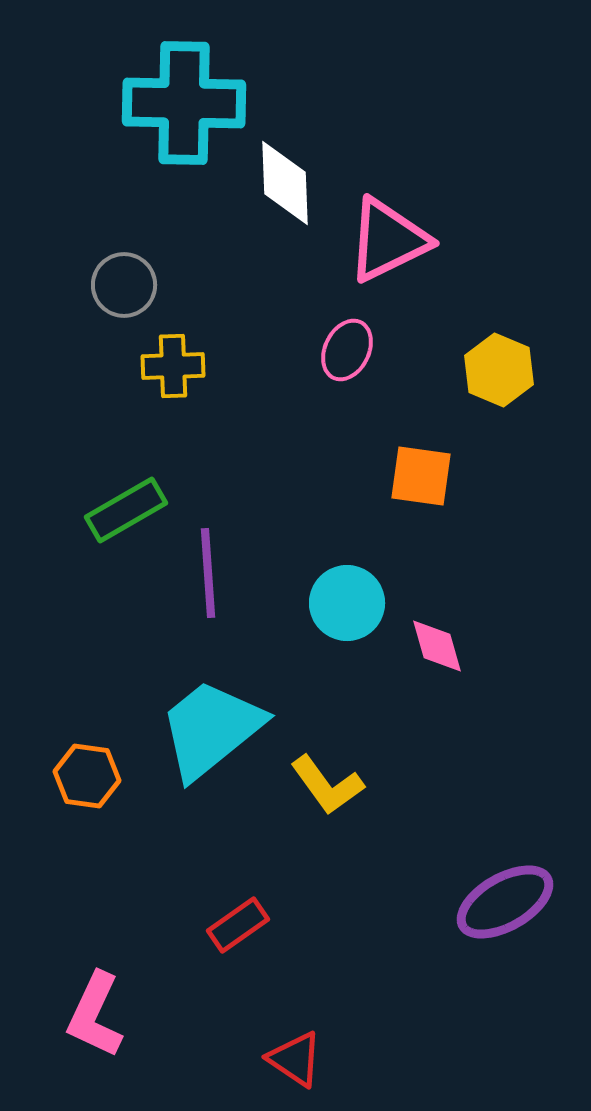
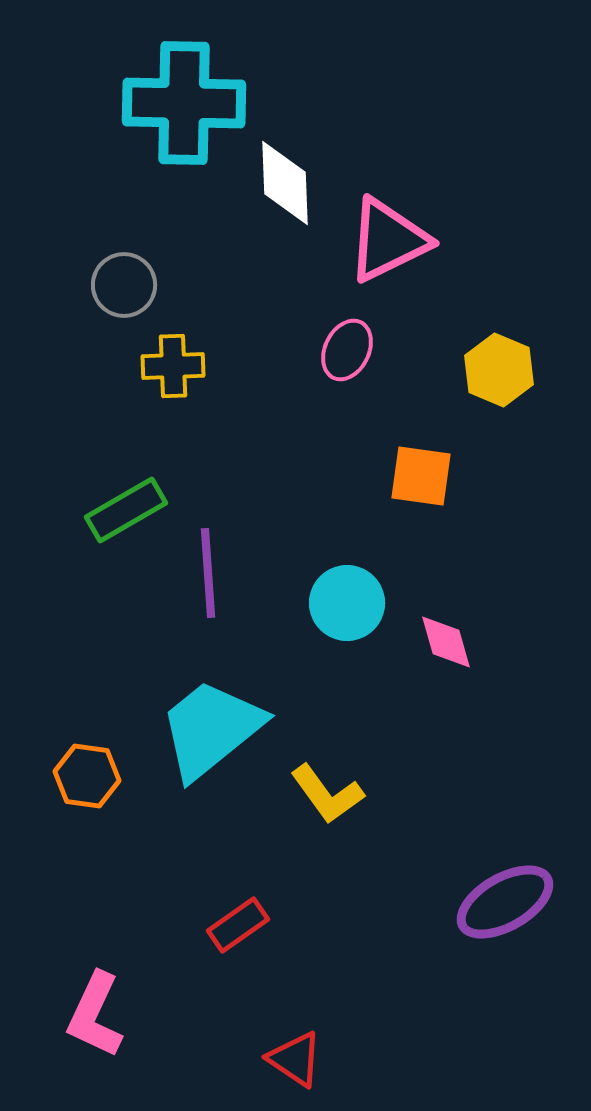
pink diamond: moved 9 px right, 4 px up
yellow L-shape: moved 9 px down
